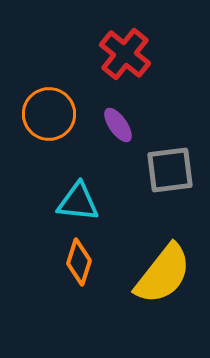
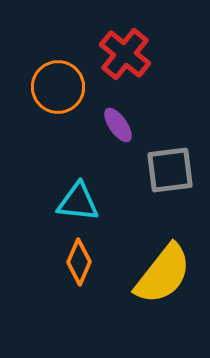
orange circle: moved 9 px right, 27 px up
orange diamond: rotated 6 degrees clockwise
